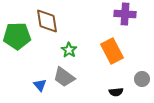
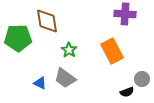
green pentagon: moved 1 px right, 2 px down
gray trapezoid: moved 1 px right, 1 px down
blue triangle: moved 2 px up; rotated 24 degrees counterclockwise
black semicircle: moved 11 px right; rotated 16 degrees counterclockwise
